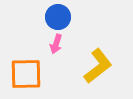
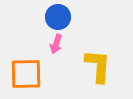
yellow L-shape: rotated 48 degrees counterclockwise
